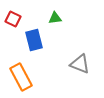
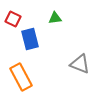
blue rectangle: moved 4 px left, 1 px up
